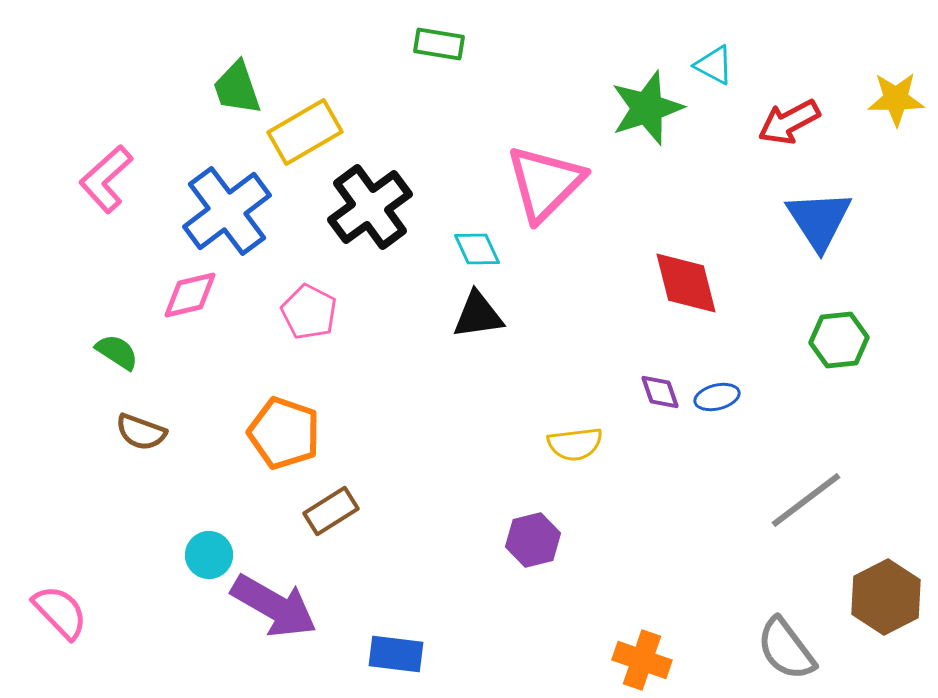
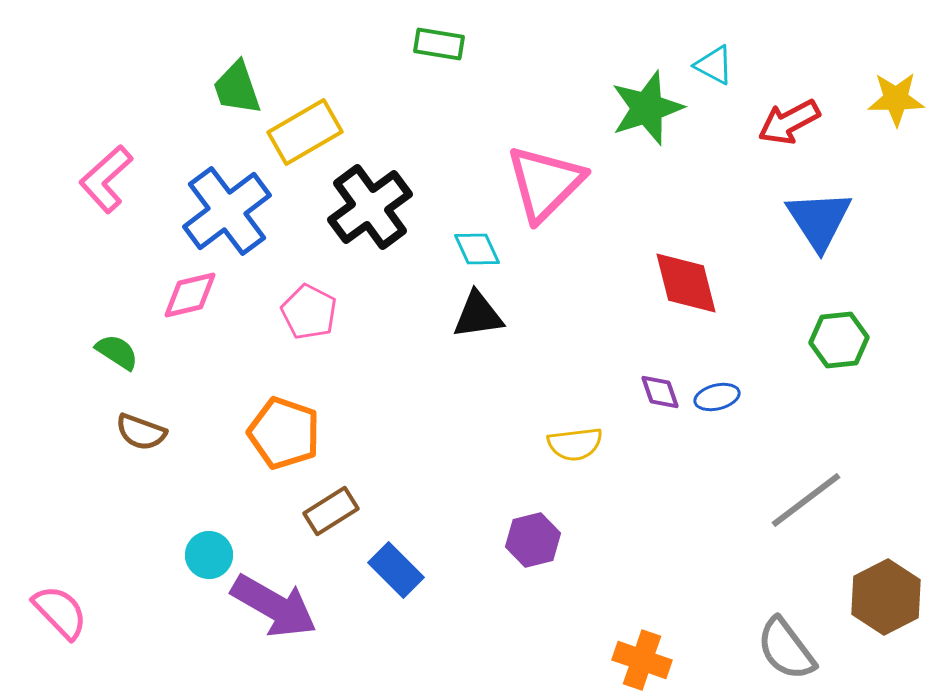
blue rectangle: moved 84 px up; rotated 38 degrees clockwise
